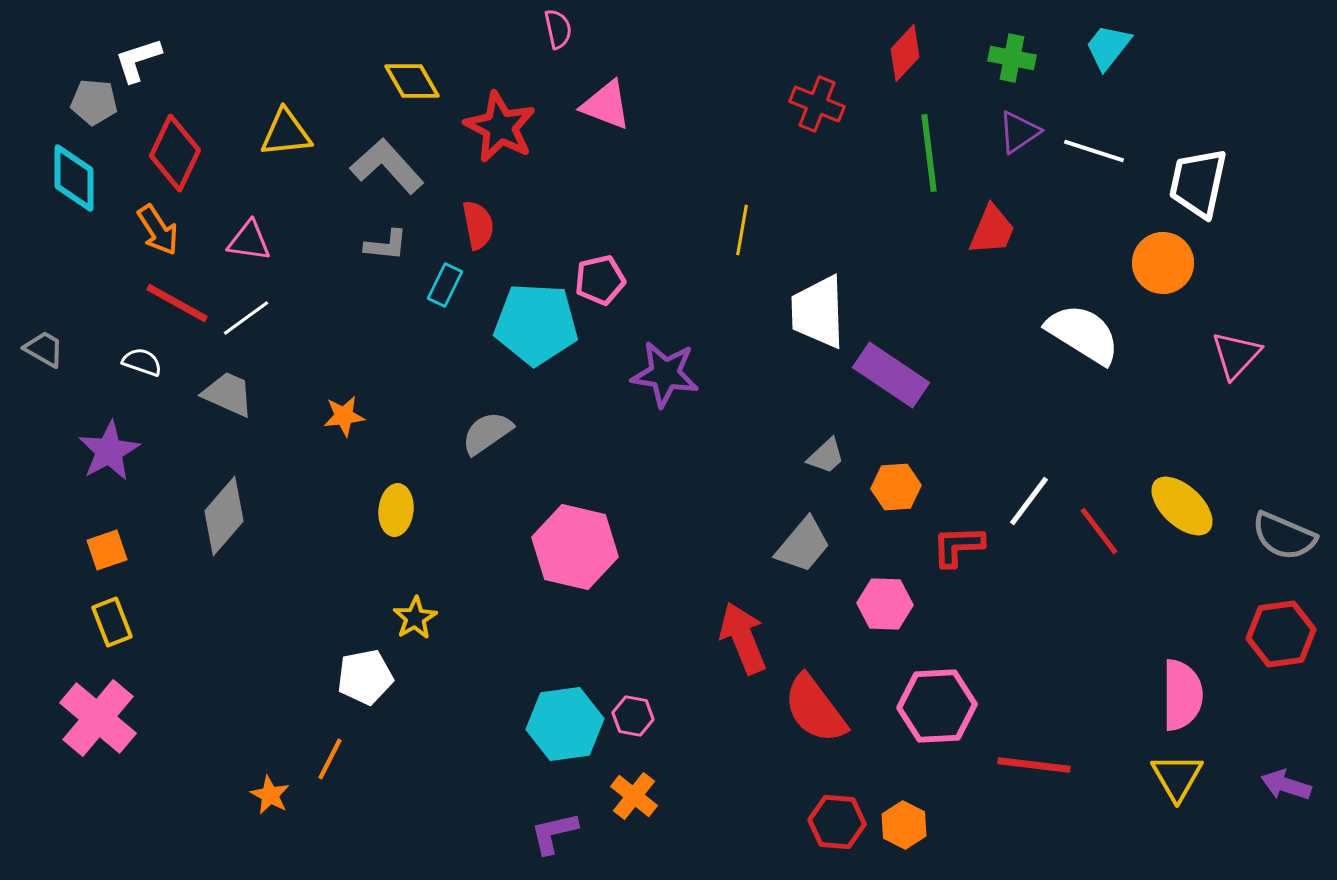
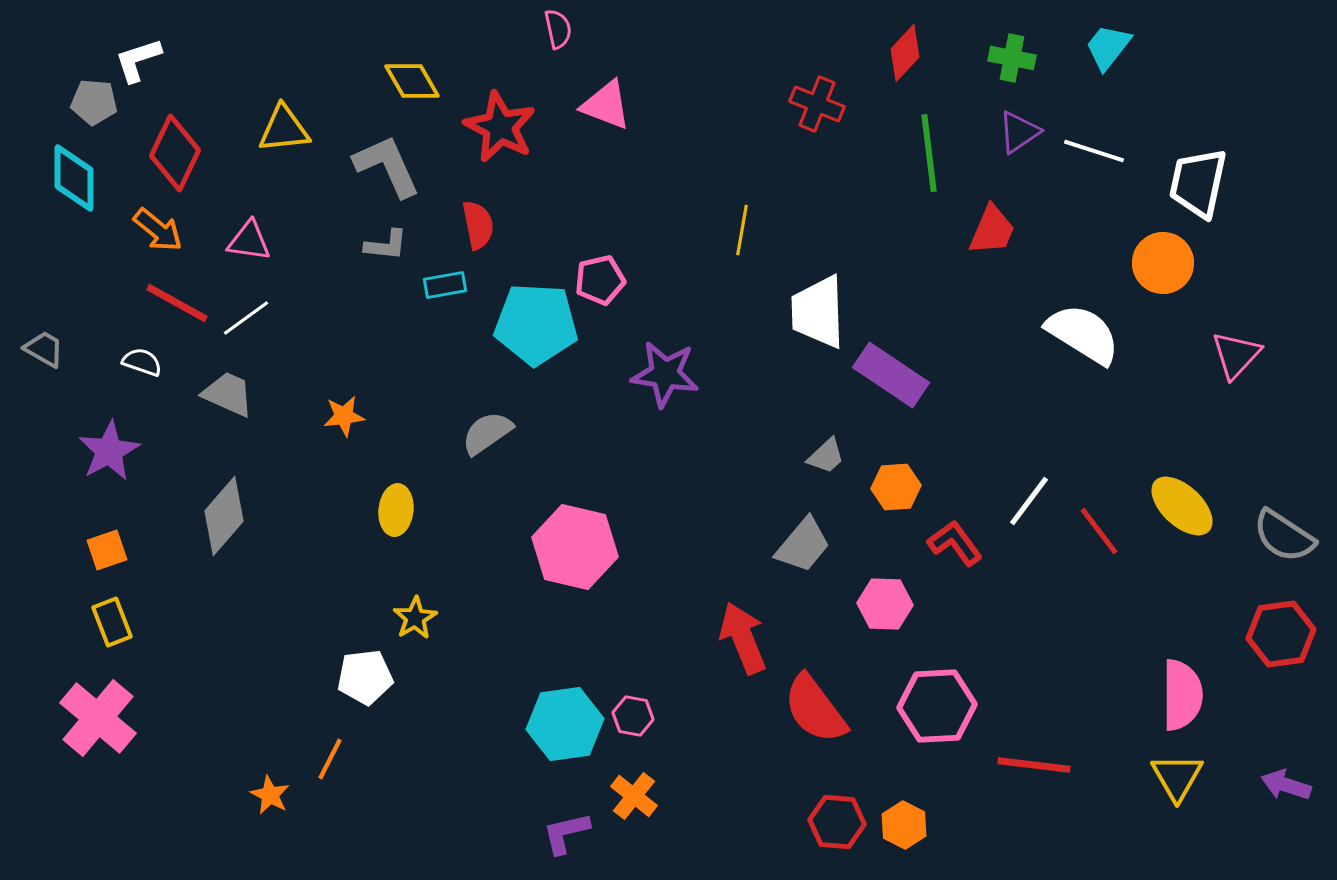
yellow triangle at (286, 133): moved 2 px left, 4 px up
gray L-shape at (387, 166): rotated 18 degrees clockwise
orange arrow at (158, 230): rotated 18 degrees counterclockwise
cyan rectangle at (445, 285): rotated 54 degrees clockwise
gray semicircle at (1284, 536): rotated 10 degrees clockwise
red L-shape at (958, 546): moved 3 px left, 3 px up; rotated 56 degrees clockwise
white pentagon at (365, 677): rotated 4 degrees clockwise
purple L-shape at (554, 833): moved 12 px right
